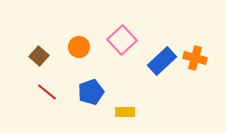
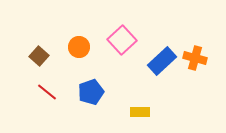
yellow rectangle: moved 15 px right
